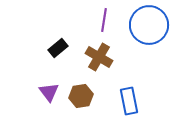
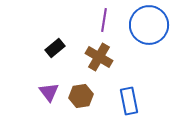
black rectangle: moved 3 px left
